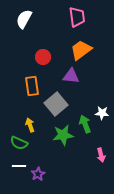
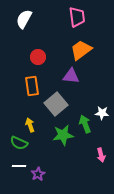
red circle: moved 5 px left
